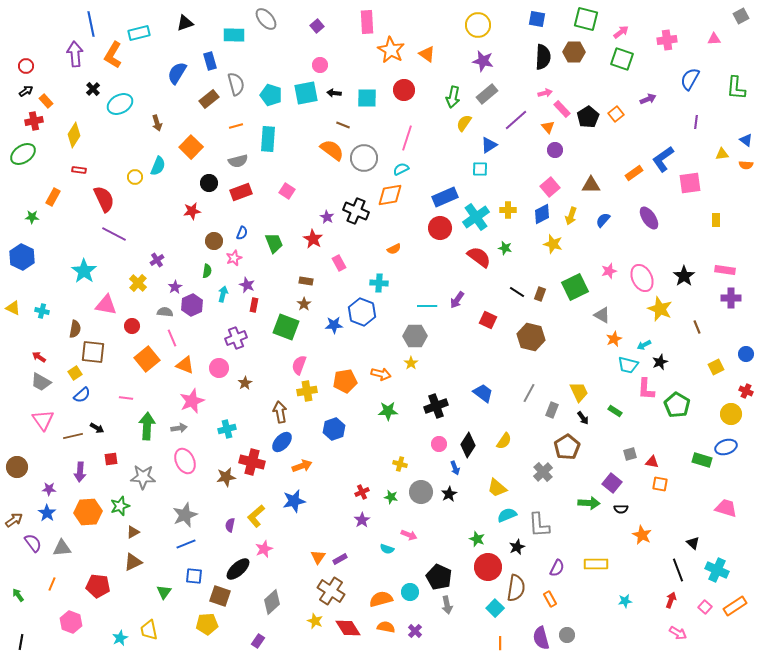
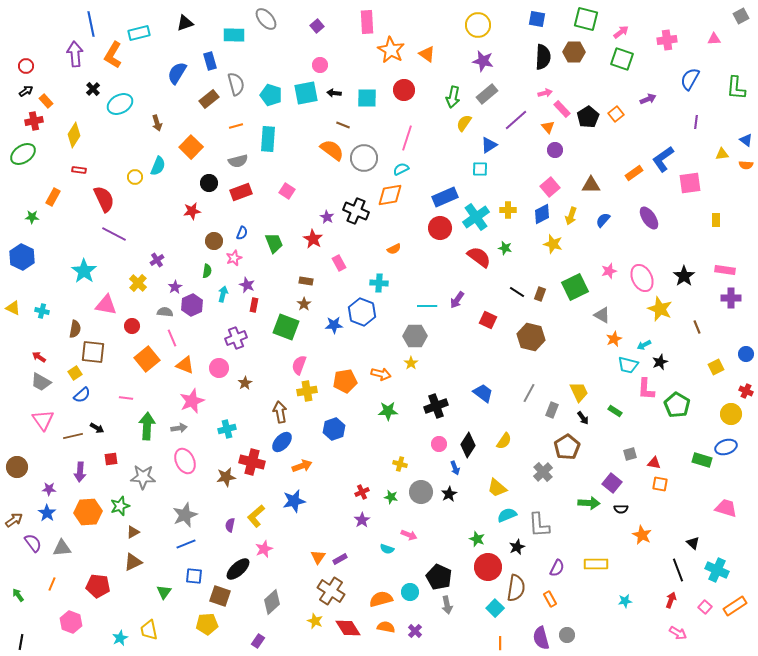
red triangle at (652, 462): moved 2 px right, 1 px down
